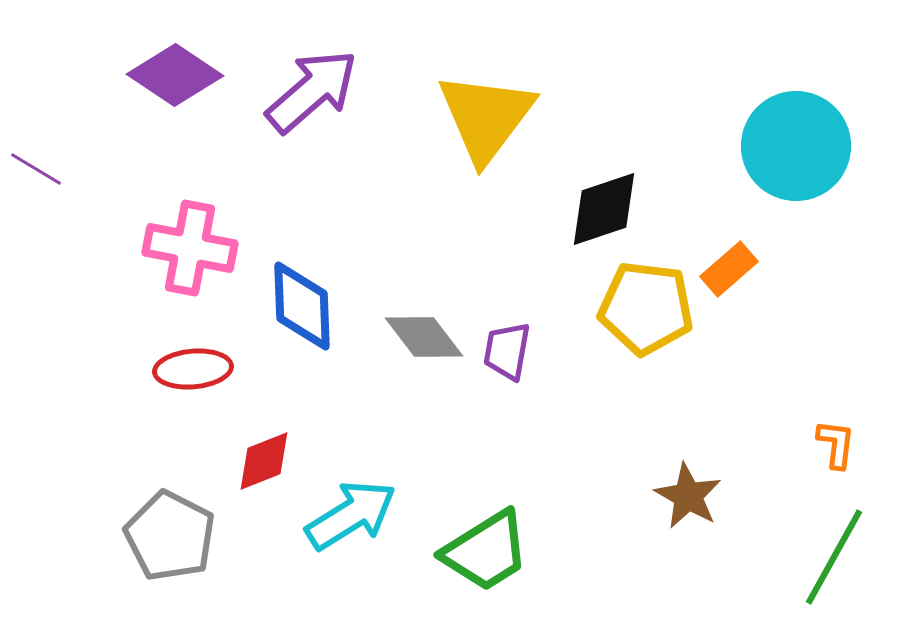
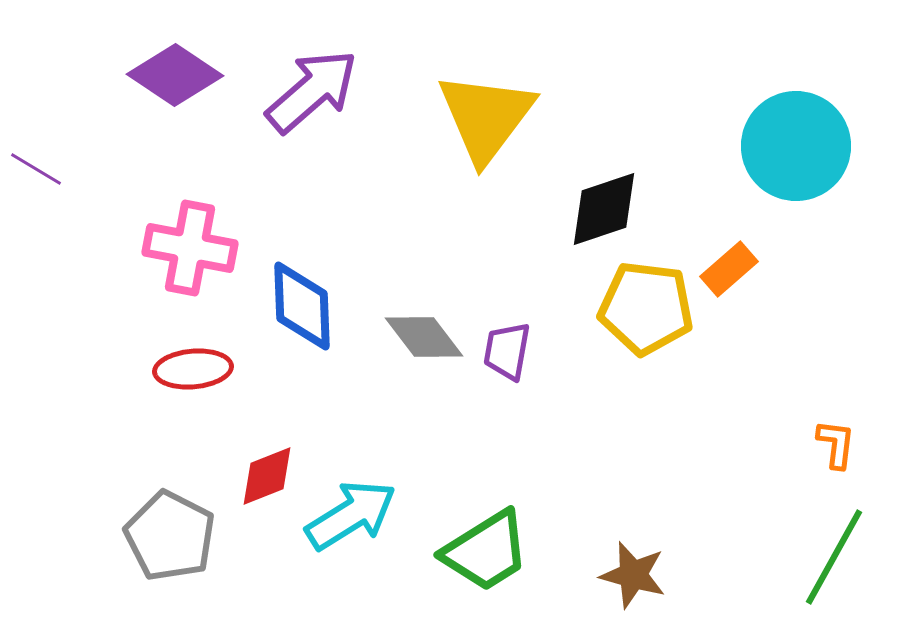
red diamond: moved 3 px right, 15 px down
brown star: moved 55 px left, 79 px down; rotated 14 degrees counterclockwise
